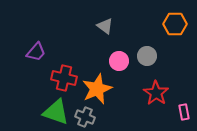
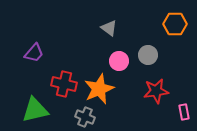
gray triangle: moved 4 px right, 2 px down
purple trapezoid: moved 2 px left, 1 px down
gray circle: moved 1 px right, 1 px up
red cross: moved 6 px down
orange star: moved 2 px right
red star: moved 2 px up; rotated 30 degrees clockwise
green triangle: moved 21 px left, 2 px up; rotated 32 degrees counterclockwise
